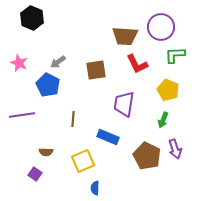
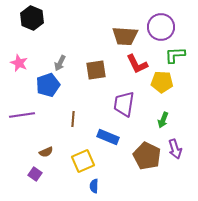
gray arrow: moved 2 px right, 1 px down; rotated 28 degrees counterclockwise
blue pentagon: rotated 25 degrees clockwise
yellow pentagon: moved 6 px left, 8 px up; rotated 20 degrees counterclockwise
brown semicircle: rotated 24 degrees counterclockwise
blue semicircle: moved 1 px left, 2 px up
